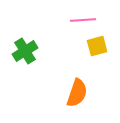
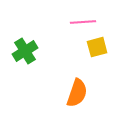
pink line: moved 2 px down
yellow square: moved 1 px down
